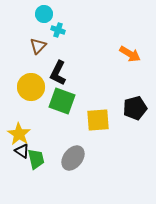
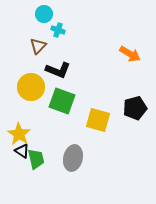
black L-shape: moved 3 px up; rotated 95 degrees counterclockwise
yellow square: rotated 20 degrees clockwise
gray ellipse: rotated 25 degrees counterclockwise
